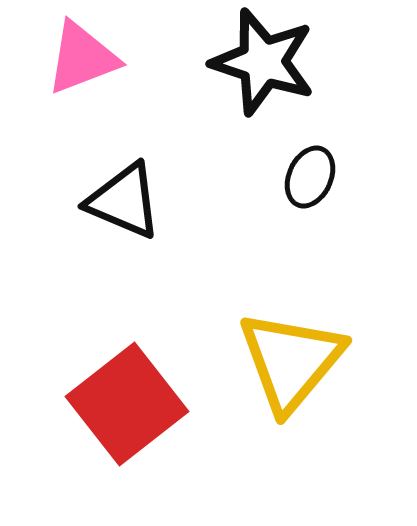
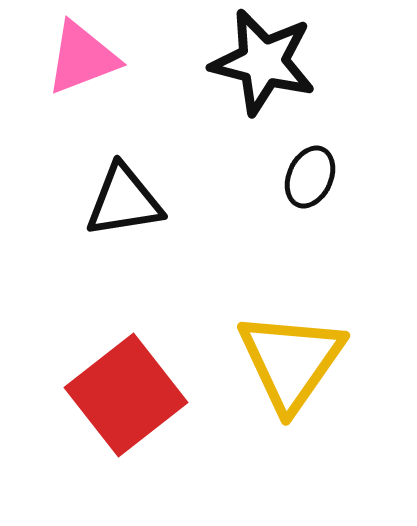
black star: rotated 4 degrees counterclockwise
black triangle: rotated 32 degrees counterclockwise
yellow triangle: rotated 5 degrees counterclockwise
red square: moved 1 px left, 9 px up
